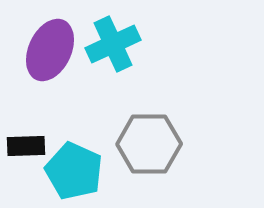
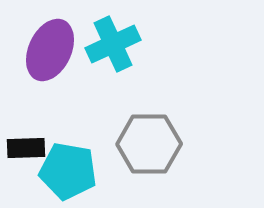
black rectangle: moved 2 px down
cyan pentagon: moved 6 px left; rotated 14 degrees counterclockwise
